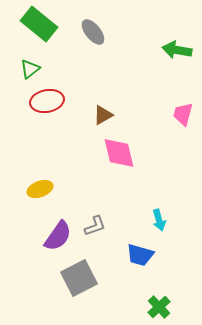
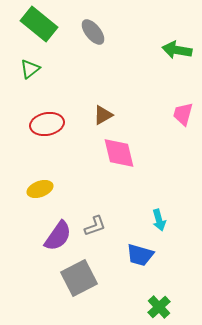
red ellipse: moved 23 px down
